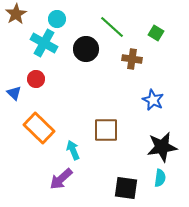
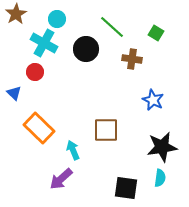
red circle: moved 1 px left, 7 px up
